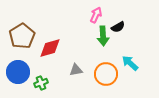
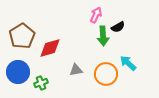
cyan arrow: moved 2 px left
